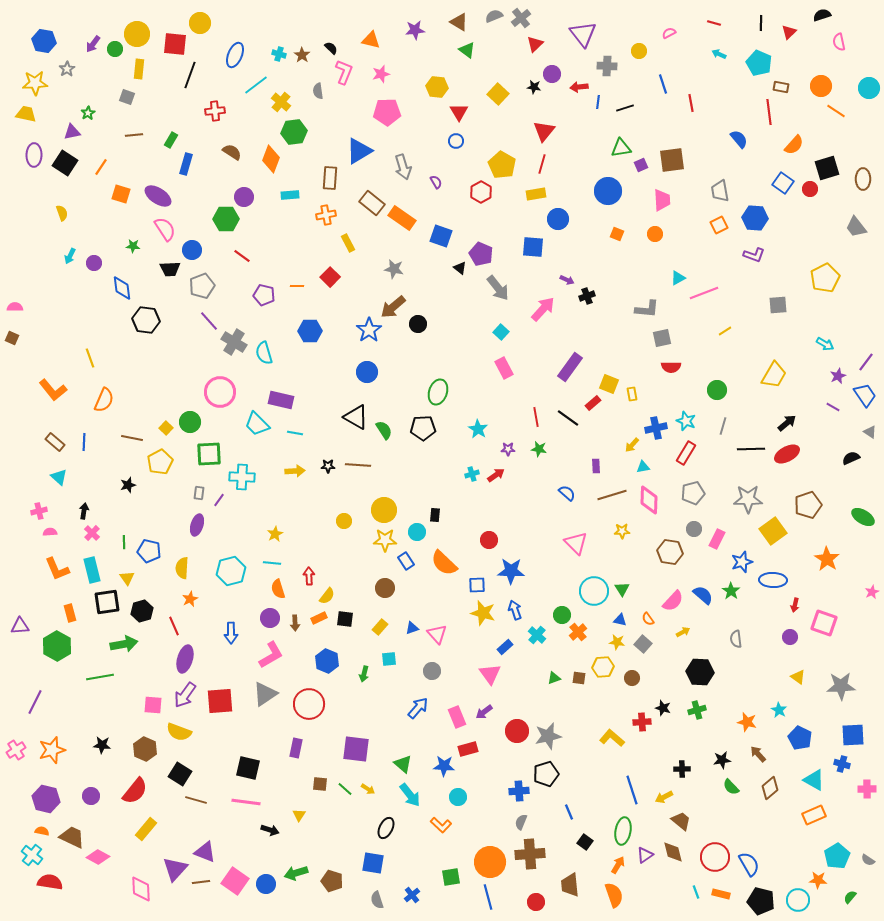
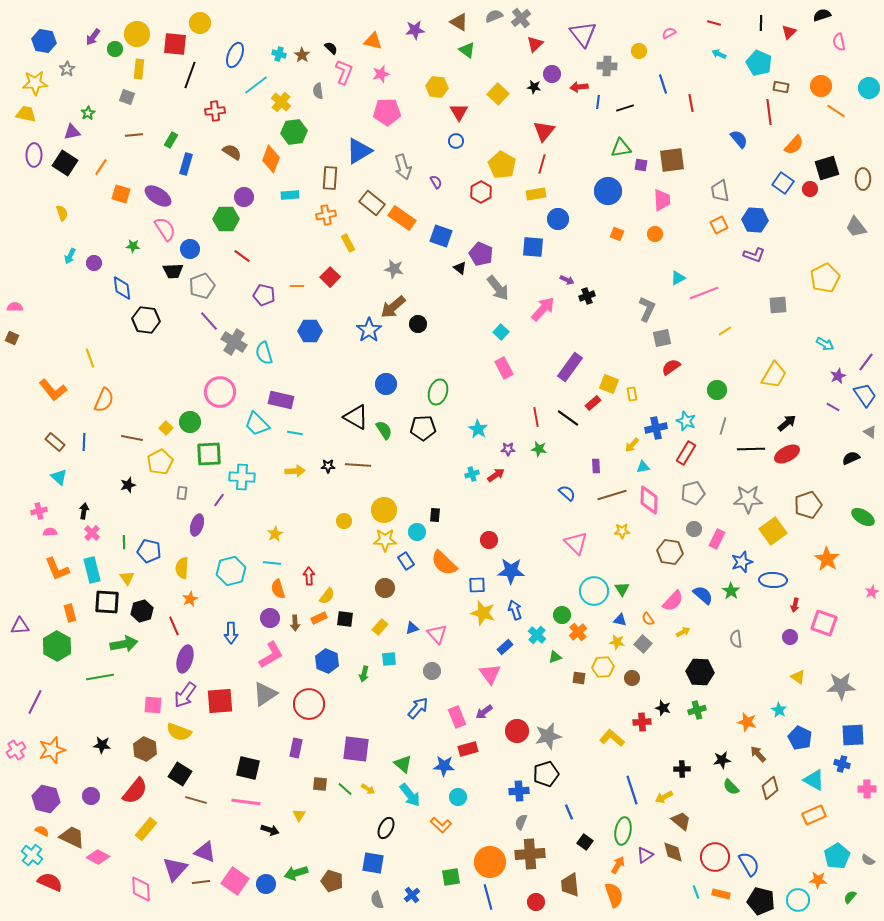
orange triangle at (371, 40): moved 2 px right, 1 px down
purple arrow at (93, 44): moved 7 px up
purple square at (641, 165): rotated 32 degrees clockwise
blue hexagon at (755, 218): moved 2 px down
blue circle at (192, 250): moved 2 px left, 1 px up
black trapezoid at (170, 269): moved 3 px right, 2 px down
gray L-shape at (647, 309): rotated 70 degrees counterclockwise
red semicircle at (671, 367): rotated 144 degrees clockwise
blue circle at (367, 372): moved 19 px right, 12 px down
gray rectangle at (199, 493): moved 17 px left
black square at (107, 602): rotated 12 degrees clockwise
green triangle at (554, 678): moved 1 px right, 21 px up
orange semicircle at (42, 831): rotated 16 degrees clockwise
red semicircle at (50, 882): rotated 15 degrees clockwise
